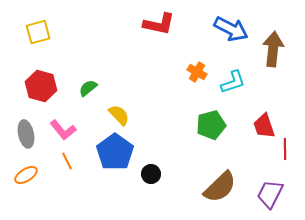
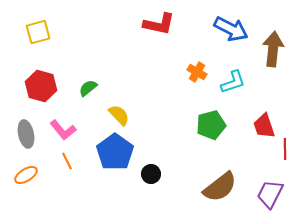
brown semicircle: rotated 6 degrees clockwise
